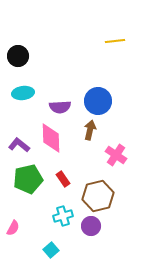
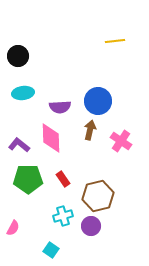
pink cross: moved 5 px right, 14 px up
green pentagon: rotated 12 degrees clockwise
cyan square: rotated 14 degrees counterclockwise
